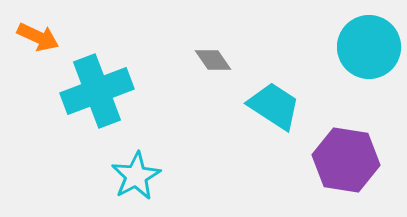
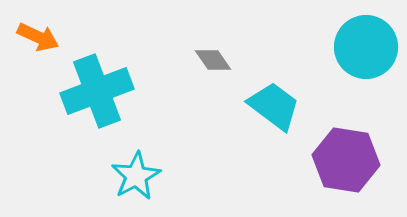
cyan circle: moved 3 px left
cyan trapezoid: rotated 4 degrees clockwise
